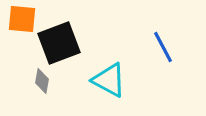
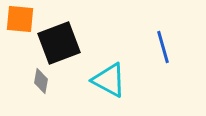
orange square: moved 2 px left
blue line: rotated 12 degrees clockwise
gray diamond: moved 1 px left
